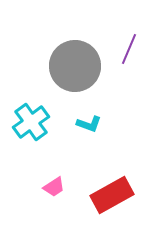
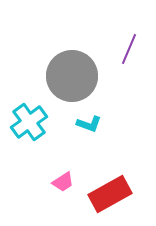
gray circle: moved 3 px left, 10 px down
cyan cross: moved 2 px left
pink trapezoid: moved 9 px right, 5 px up
red rectangle: moved 2 px left, 1 px up
